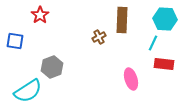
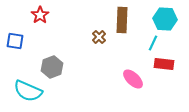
brown cross: rotated 16 degrees counterclockwise
pink ellipse: moved 2 px right; rotated 30 degrees counterclockwise
cyan semicircle: rotated 56 degrees clockwise
